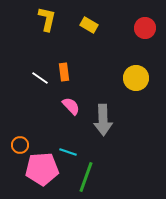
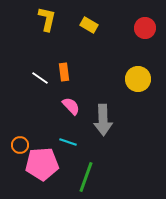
yellow circle: moved 2 px right, 1 px down
cyan line: moved 10 px up
pink pentagon: moved 5 px up
